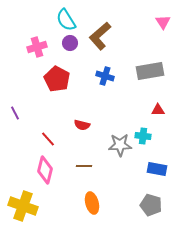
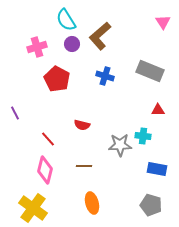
purple circle: moved 2 px right, 1 px down
gray rectangle: rotated 32 degrees clockwise
yellow cross: moved 10 px right, 2 px down; rotated 16 degrees clockwise
